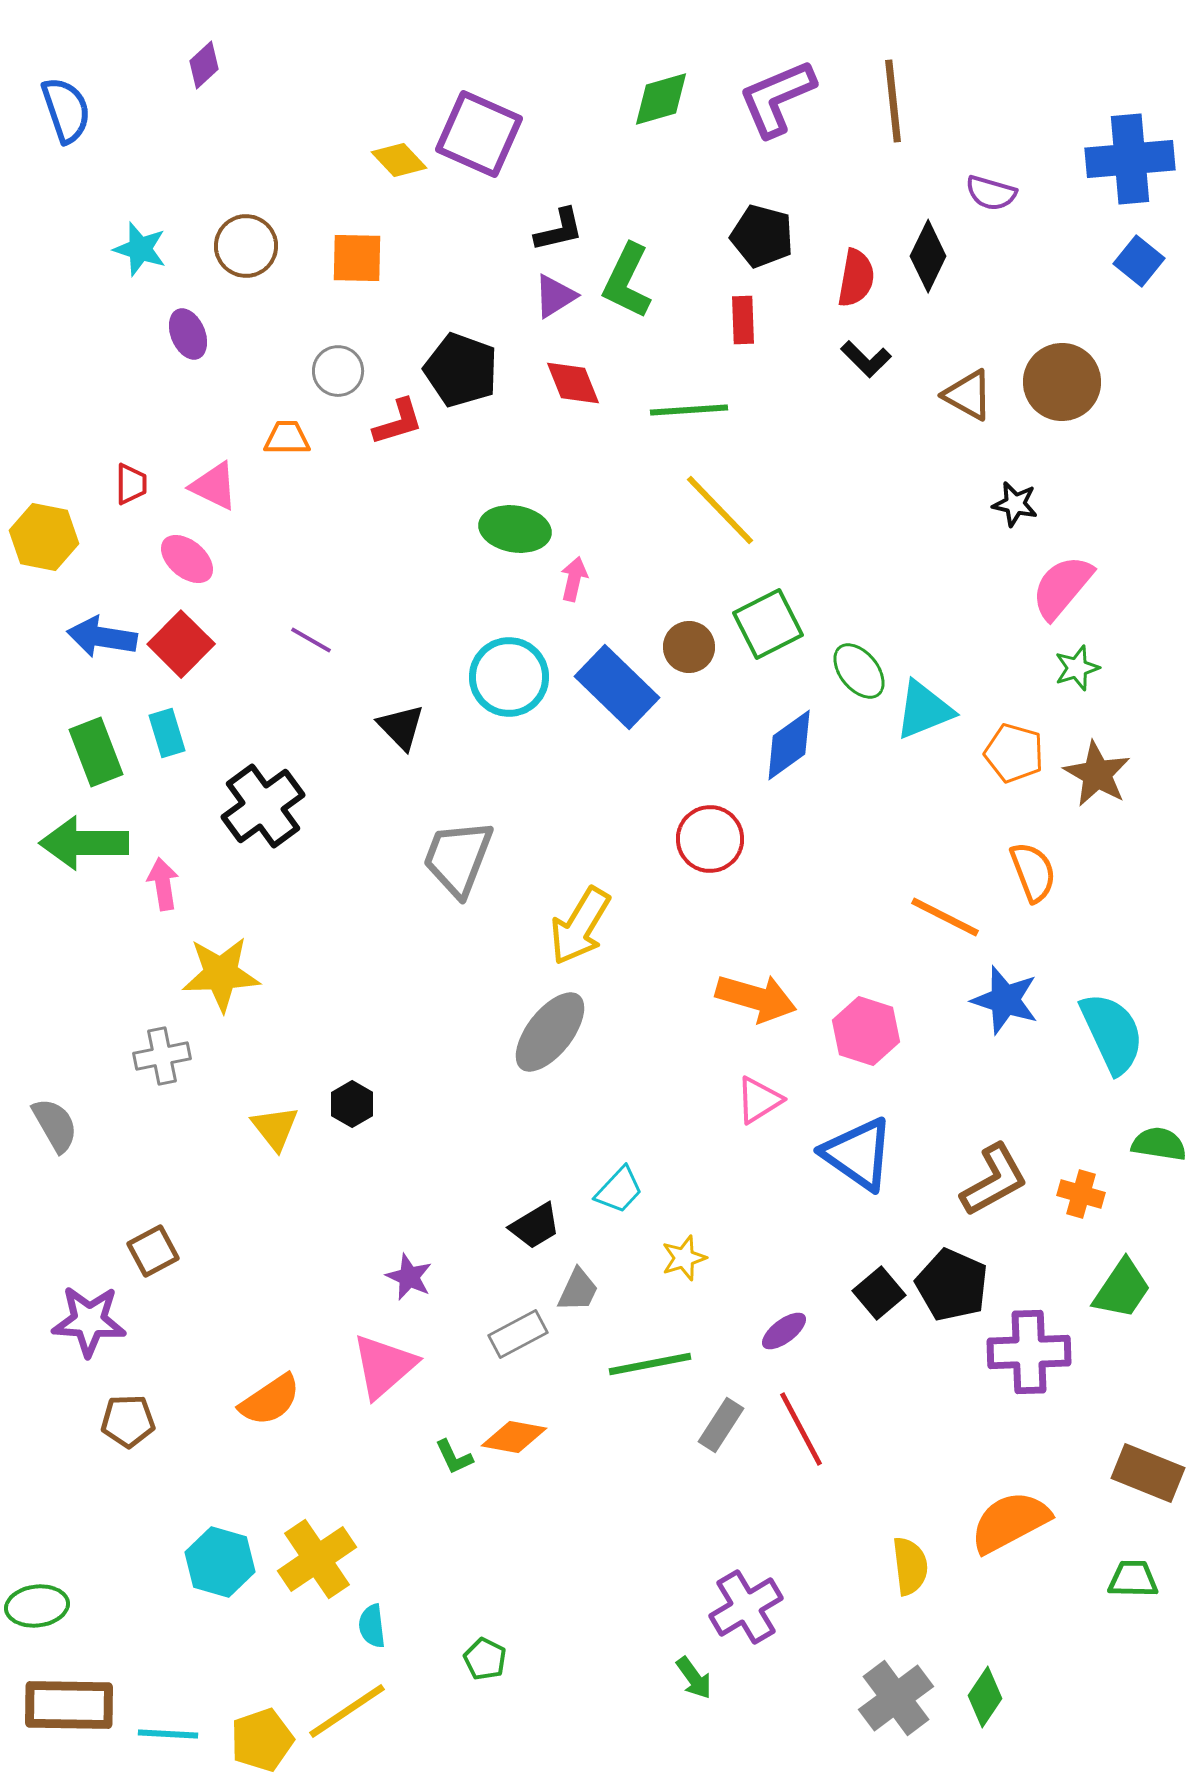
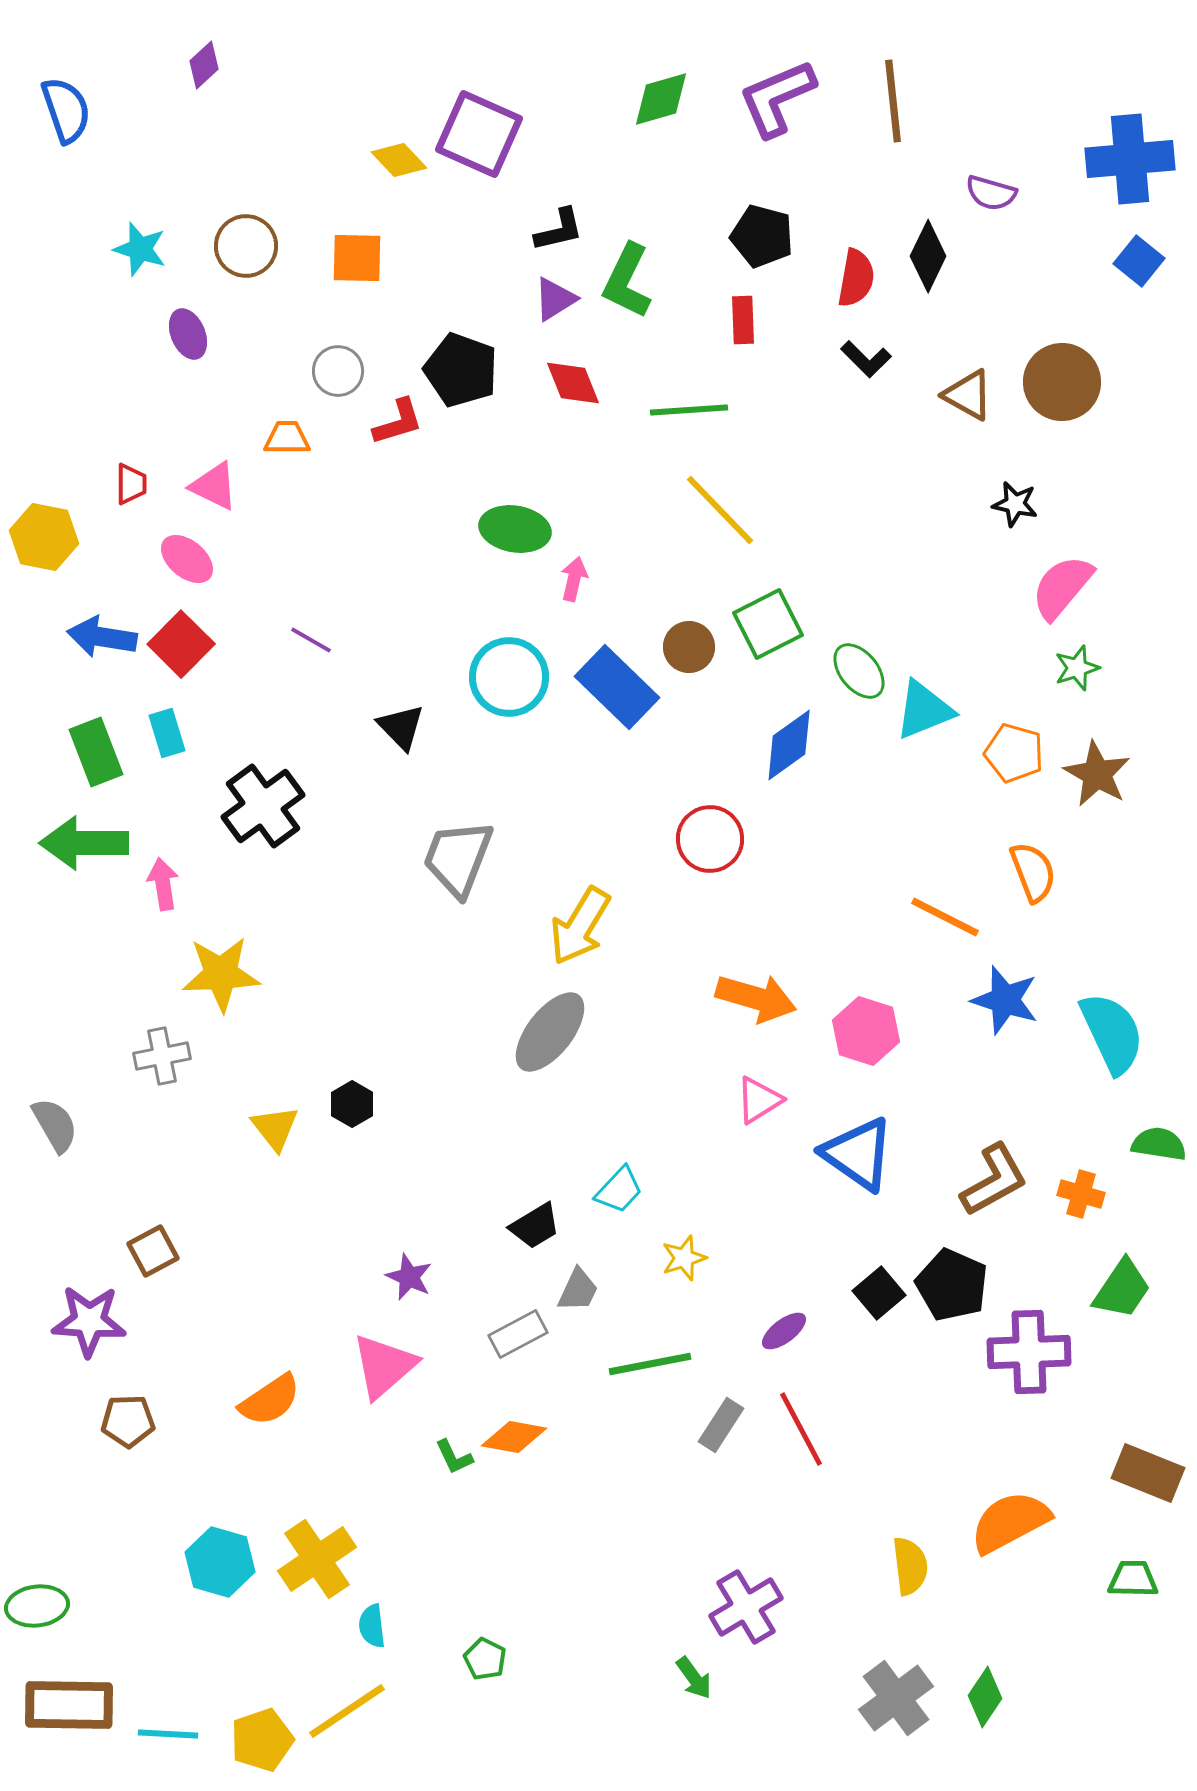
purple triangle at (555, 296): moved 3 px down
